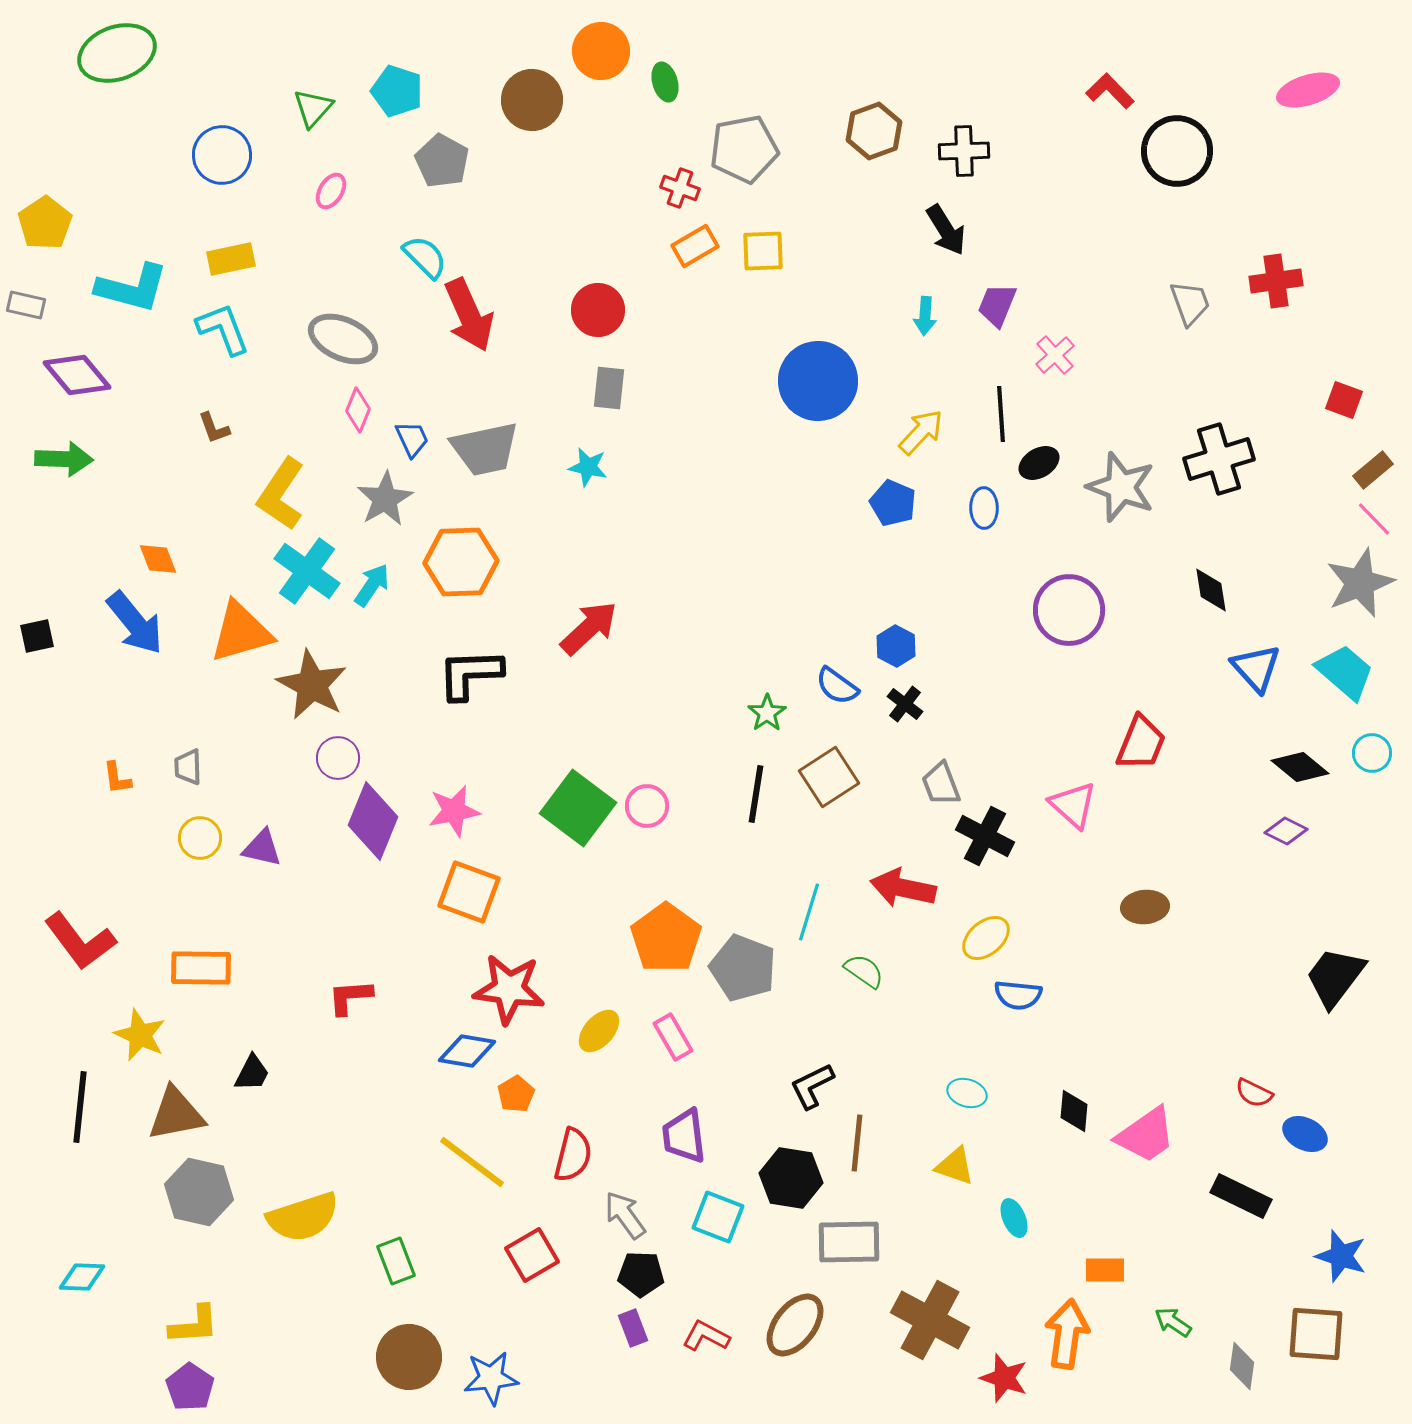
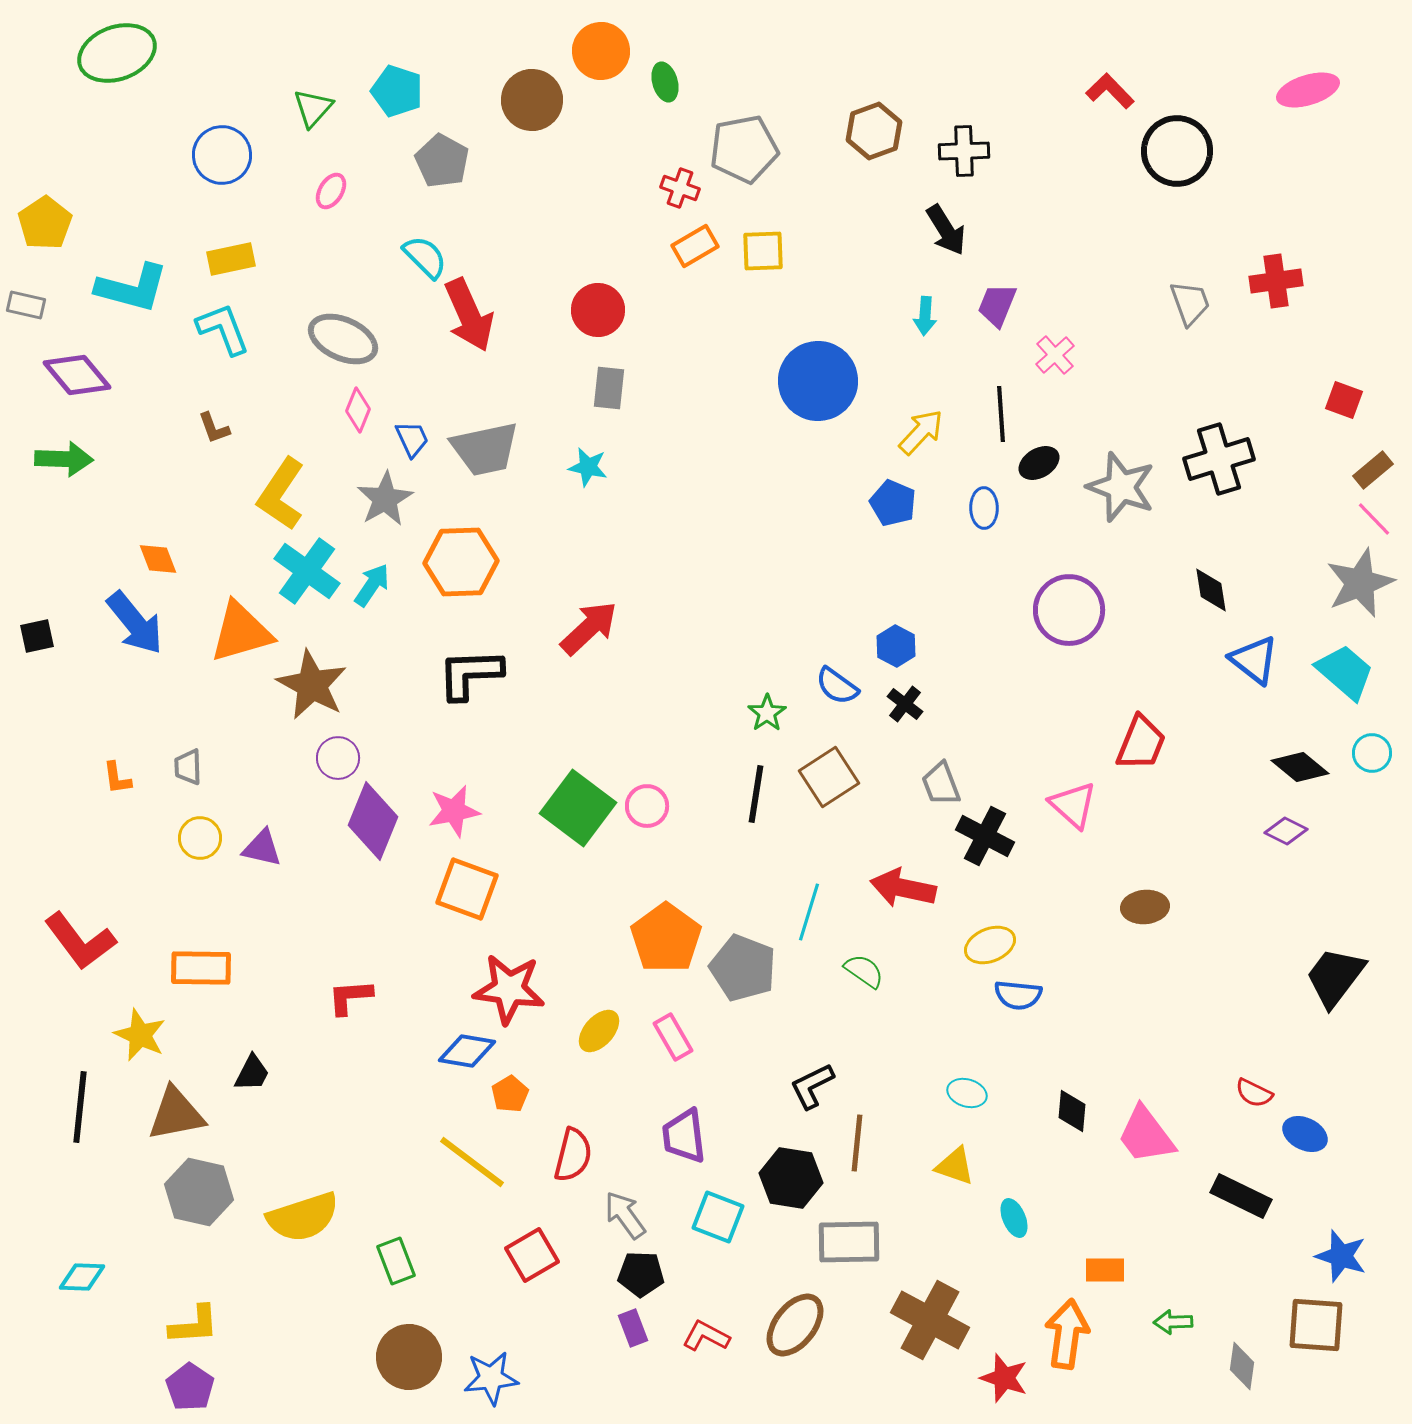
blue triangle at (1256, 668): moved 2 px left, 8 px up; rotated 10 degrees counterclockwise
orange square at (469, 892): moved 2 px left, 3 px up
yellow ellipse at (986, 938): moved 4 px right, 7 px down; rotated 18 degrees clockwise
orange pentagon at (516, 1094): moved 6 px left
black diamond at (1074, 1111): moved 2 px left
pink trapezoid at (1146, 1135): rotated 88 degrees clockwise
green arrow at (1173, 1322): rotated 36 degrees counterclockwise
brown square at (1316, 1334): moved 9 px up
